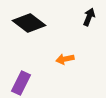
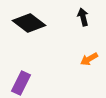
black arrow: moved 6 px left; rotated 36 degrees counterclockwise
orange arrow: moved 24 px right; rotated 18 degrees counterclockwise
